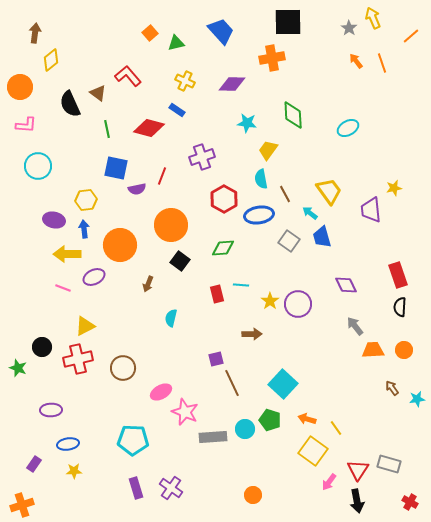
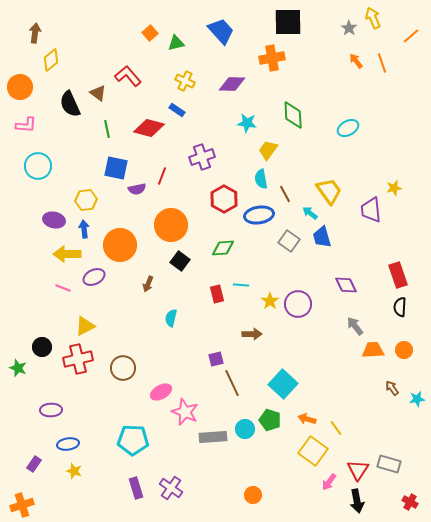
yellow star at (74, 471): rotated 21 degrees clockwise
